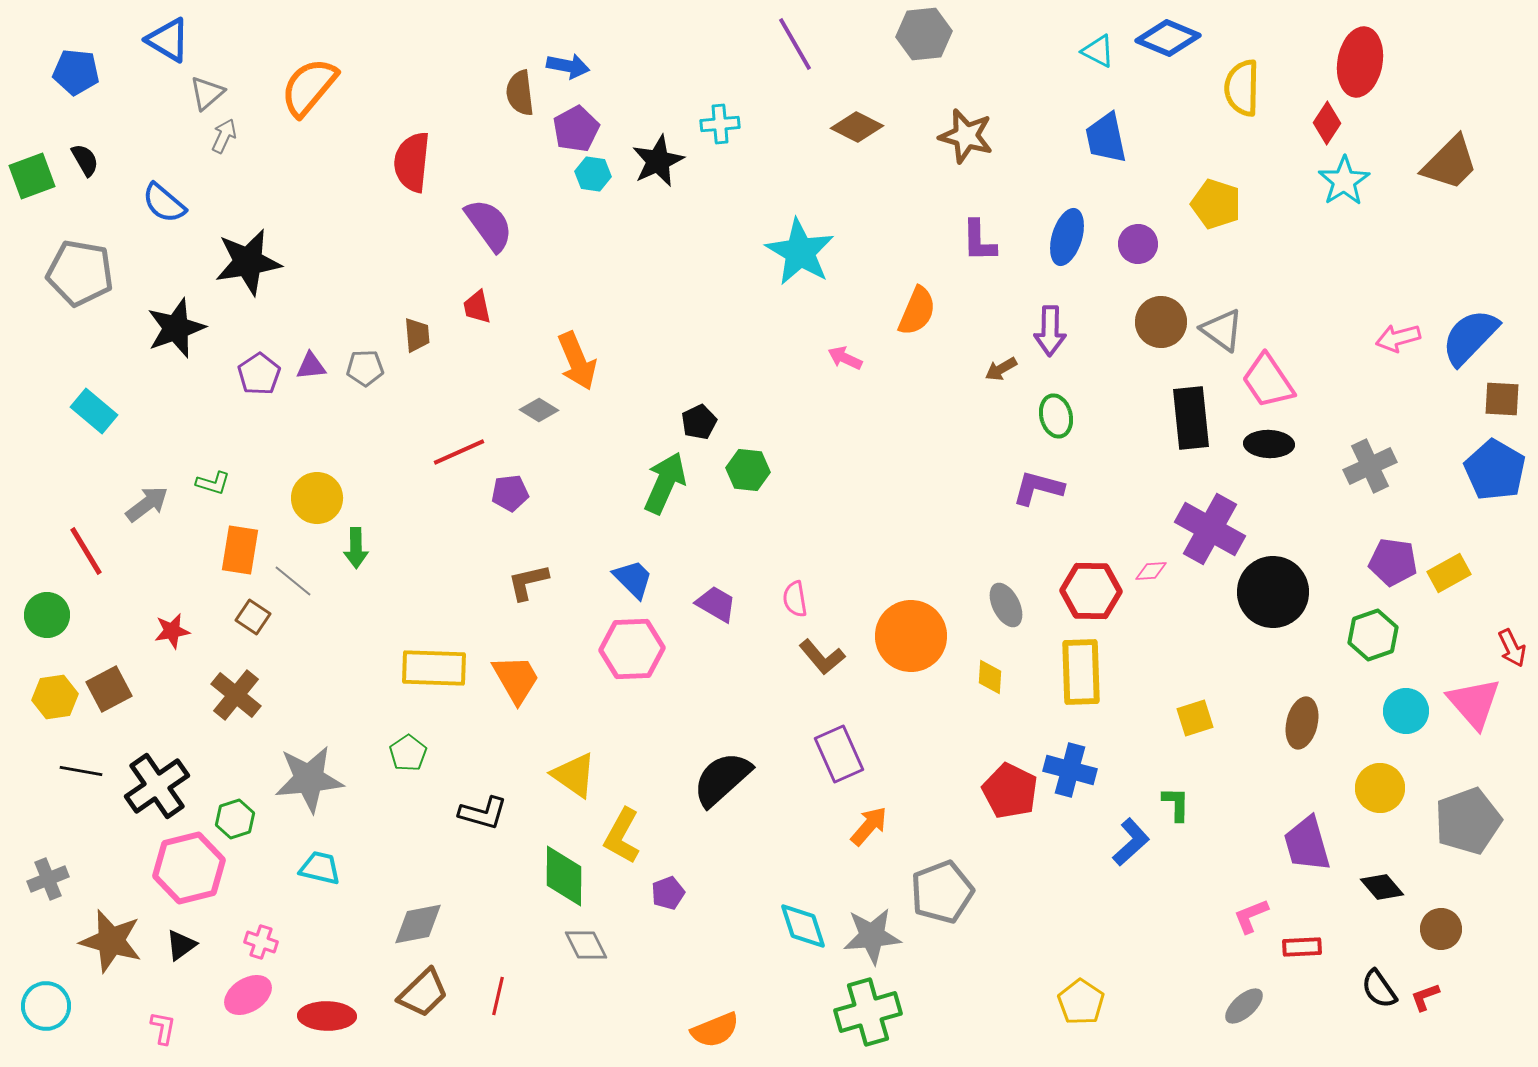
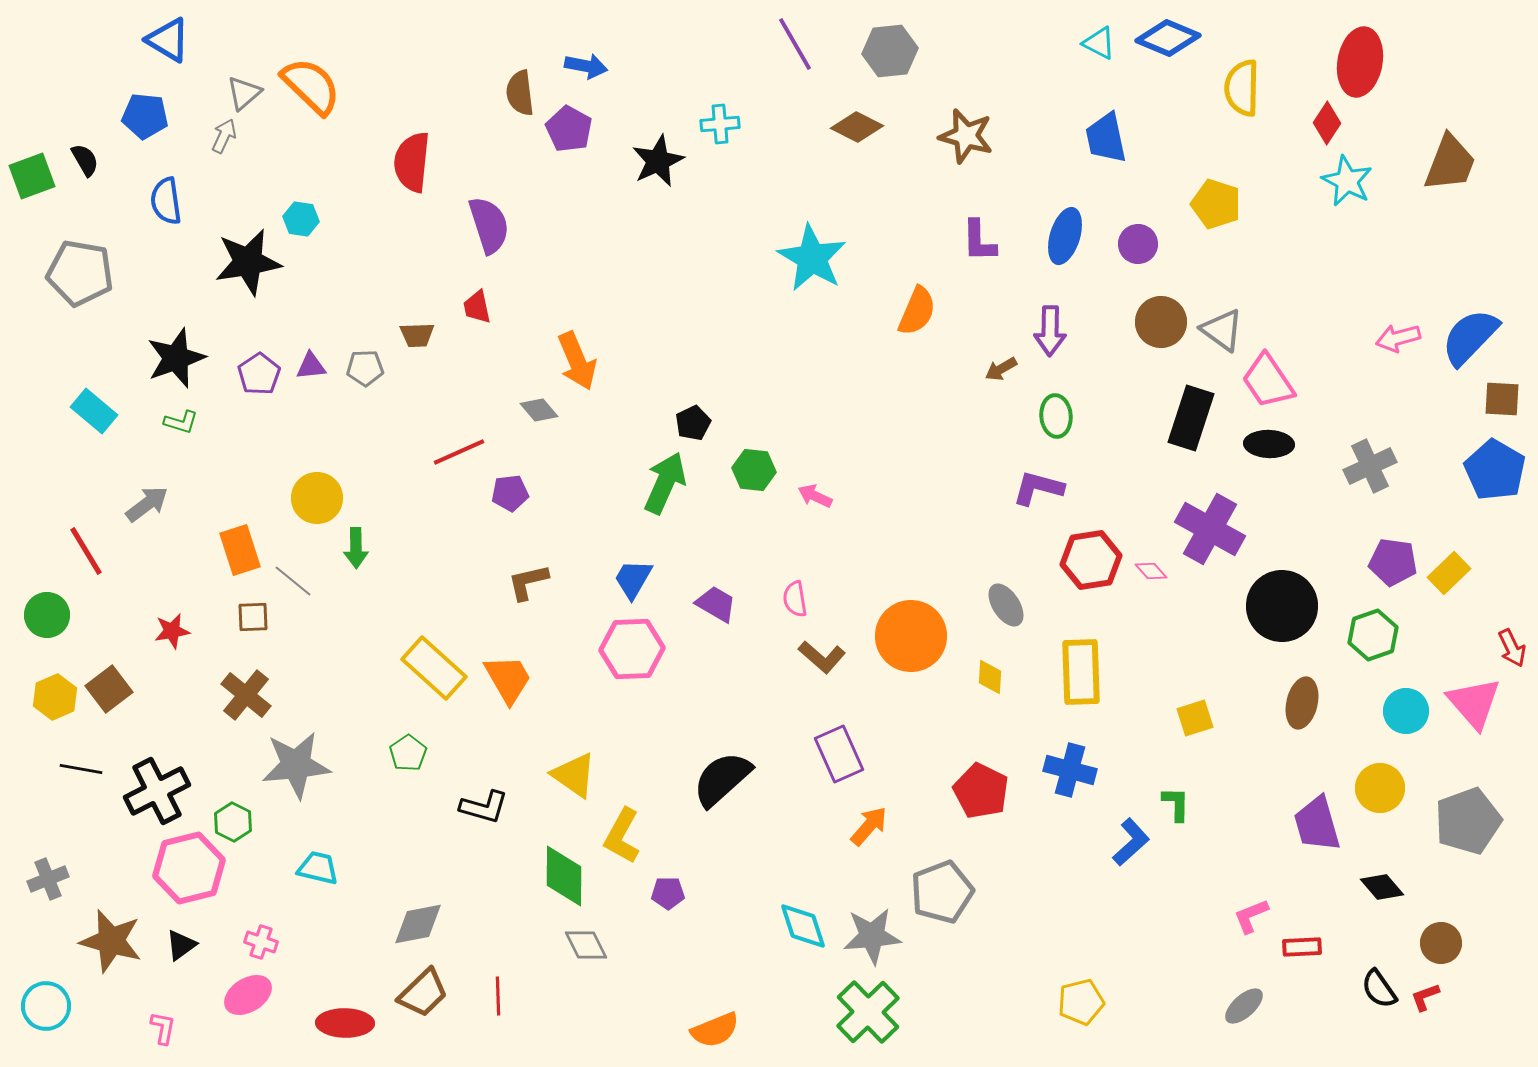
gray hexagon at (924, 34): moved 34 px left, 17 px down
cyan triangle at (1098, 51): moved 1 px right, 8 px up
blue arrow at (568, 66): moved 18 px right
blue pentagon at (76, 72): moved 69 px right, 44 px down
orange semicircle at (309, 87): moved 2 px right, 1 px up; rotated 94 degrees clockwise
gray triangle at (207, 93): moved 37 px right
purple pentagon at (576, 129): moved 7 px left; rotated 15 degrees counterclockwise
brown trapezoid at (1450, 163): rotated 24 degrees counterclockwise
cyan hexagon at (593, 174): moved 292 px left, 45 px down
cyan star at (1344, 181): moved 3 px right; rotated 12 degrees counterclockwise
blue semicircle at (164, 203): moved 2 px right, 2 px up; rotated 42 degrees clockwise
purple semicircle at (489, 225): rotated 18 degrees clockwise
blue ellipse at (1067, 237): moved 2 px left, 1 px up
cyan star at (800, 252): moved 12 px right, 6 px down
black star at (176, 328): moved 30 px down
brown trapezoid at (417, 335): rotated 93 degrees clockwise
pink arrow at (845, 358): moved 30 px left, 138 px down
gray diamond at (539, 410): rotated 18 degrees clockwise
green ellipse at (1056, 416): rotated 9 degrees clockwise
black rectangle at (1191, 418): rotated 24 degrees clockwise
black pentagon at (699, 422): moved 6 px left, 1 px down
green hexagon at (748, 470): moved 6 px right
green L-shape at (213, 483): moved 32 px left, 61 px up
orange rectangle at (240, 550): rotated 27 degrees counterclockwise
pink diamond at (1151, 571): rotated 52 degrees clockwise
yellow rectangle at (1449, 573): rotated 15 degrees counterclockwise
blue trapezoid at (633, 579): rotated 105 degrees counterclockwise
red hexagon at (1091, 591): moved 31 px up; rotated 10 degrees counterclockwise
black circle at (1273, 592): moved 9 px right, 14 px down
gray ellipse at (1006, 605): rotated 6 degrees counterclockwise
brown square at (253, 617): rotated 36 degrees counterclockwise
brown L-shape at (822, 657): rotated 9 degrees counterclockwise
yellow rectangle at (434, 668): rotated 40 degrees clockwise
orange trapezoid at (516, 679): moved 8 px left
brown square at (109, 689): rotated 9 degrees counterclockwise
brown cross at (236, 695): moved 10 px right
yellow hexagon at (55, 697): rotated 15 degrees counterclockwise
brown ellipse at (1302, 723): moved 20 px up
black line at (81, 771): moved 2 px up
gray star at (309, 779): moved 13 px left, 14 px up
black cross at (157, 786): moved 5 px down; rotated 8 degrees clockwise
red pentagon at (1010, 791): moved 29 px left
black L-shape at (483, 813): moved 1 px right, 6 px up
green hexagon at (235, 819): moved 2 px left, 3 px down; rotated 15 degrees counterclockwise
purple trapezoid at (1307, 844): moved 10 px right, 20 px up
cyan trapezoid at (320, 868): moved 2 px left
purple pentagon at (668, 893): rotated 20 degrees clockwise
brown circle at (1441, 929): moved 14 px down
red line at (498, 996): rotated 15 degrees counterclockwise
yellow pentagon at (1081, 1002): rotated 24 degrees clockwise
green cross at (868, 1012): rotated 28 degrees counterclockwise
red ellipse at (327, 1016): moved 18 px right, 7 px down
